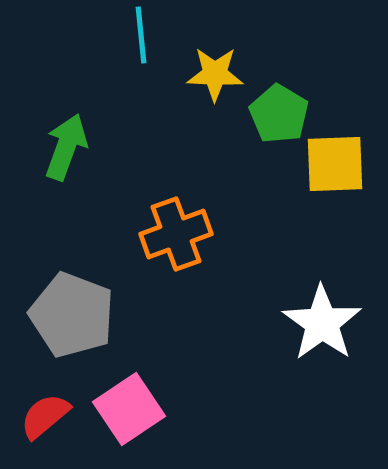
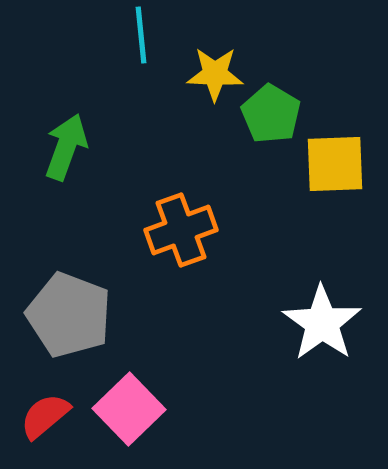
green pentagon: moved 8 px left
orange cross: moved 5 px right, 4 px up
gray pentagon: moved 3 px left
pink square: rotated 10 degrees counterclockwise
